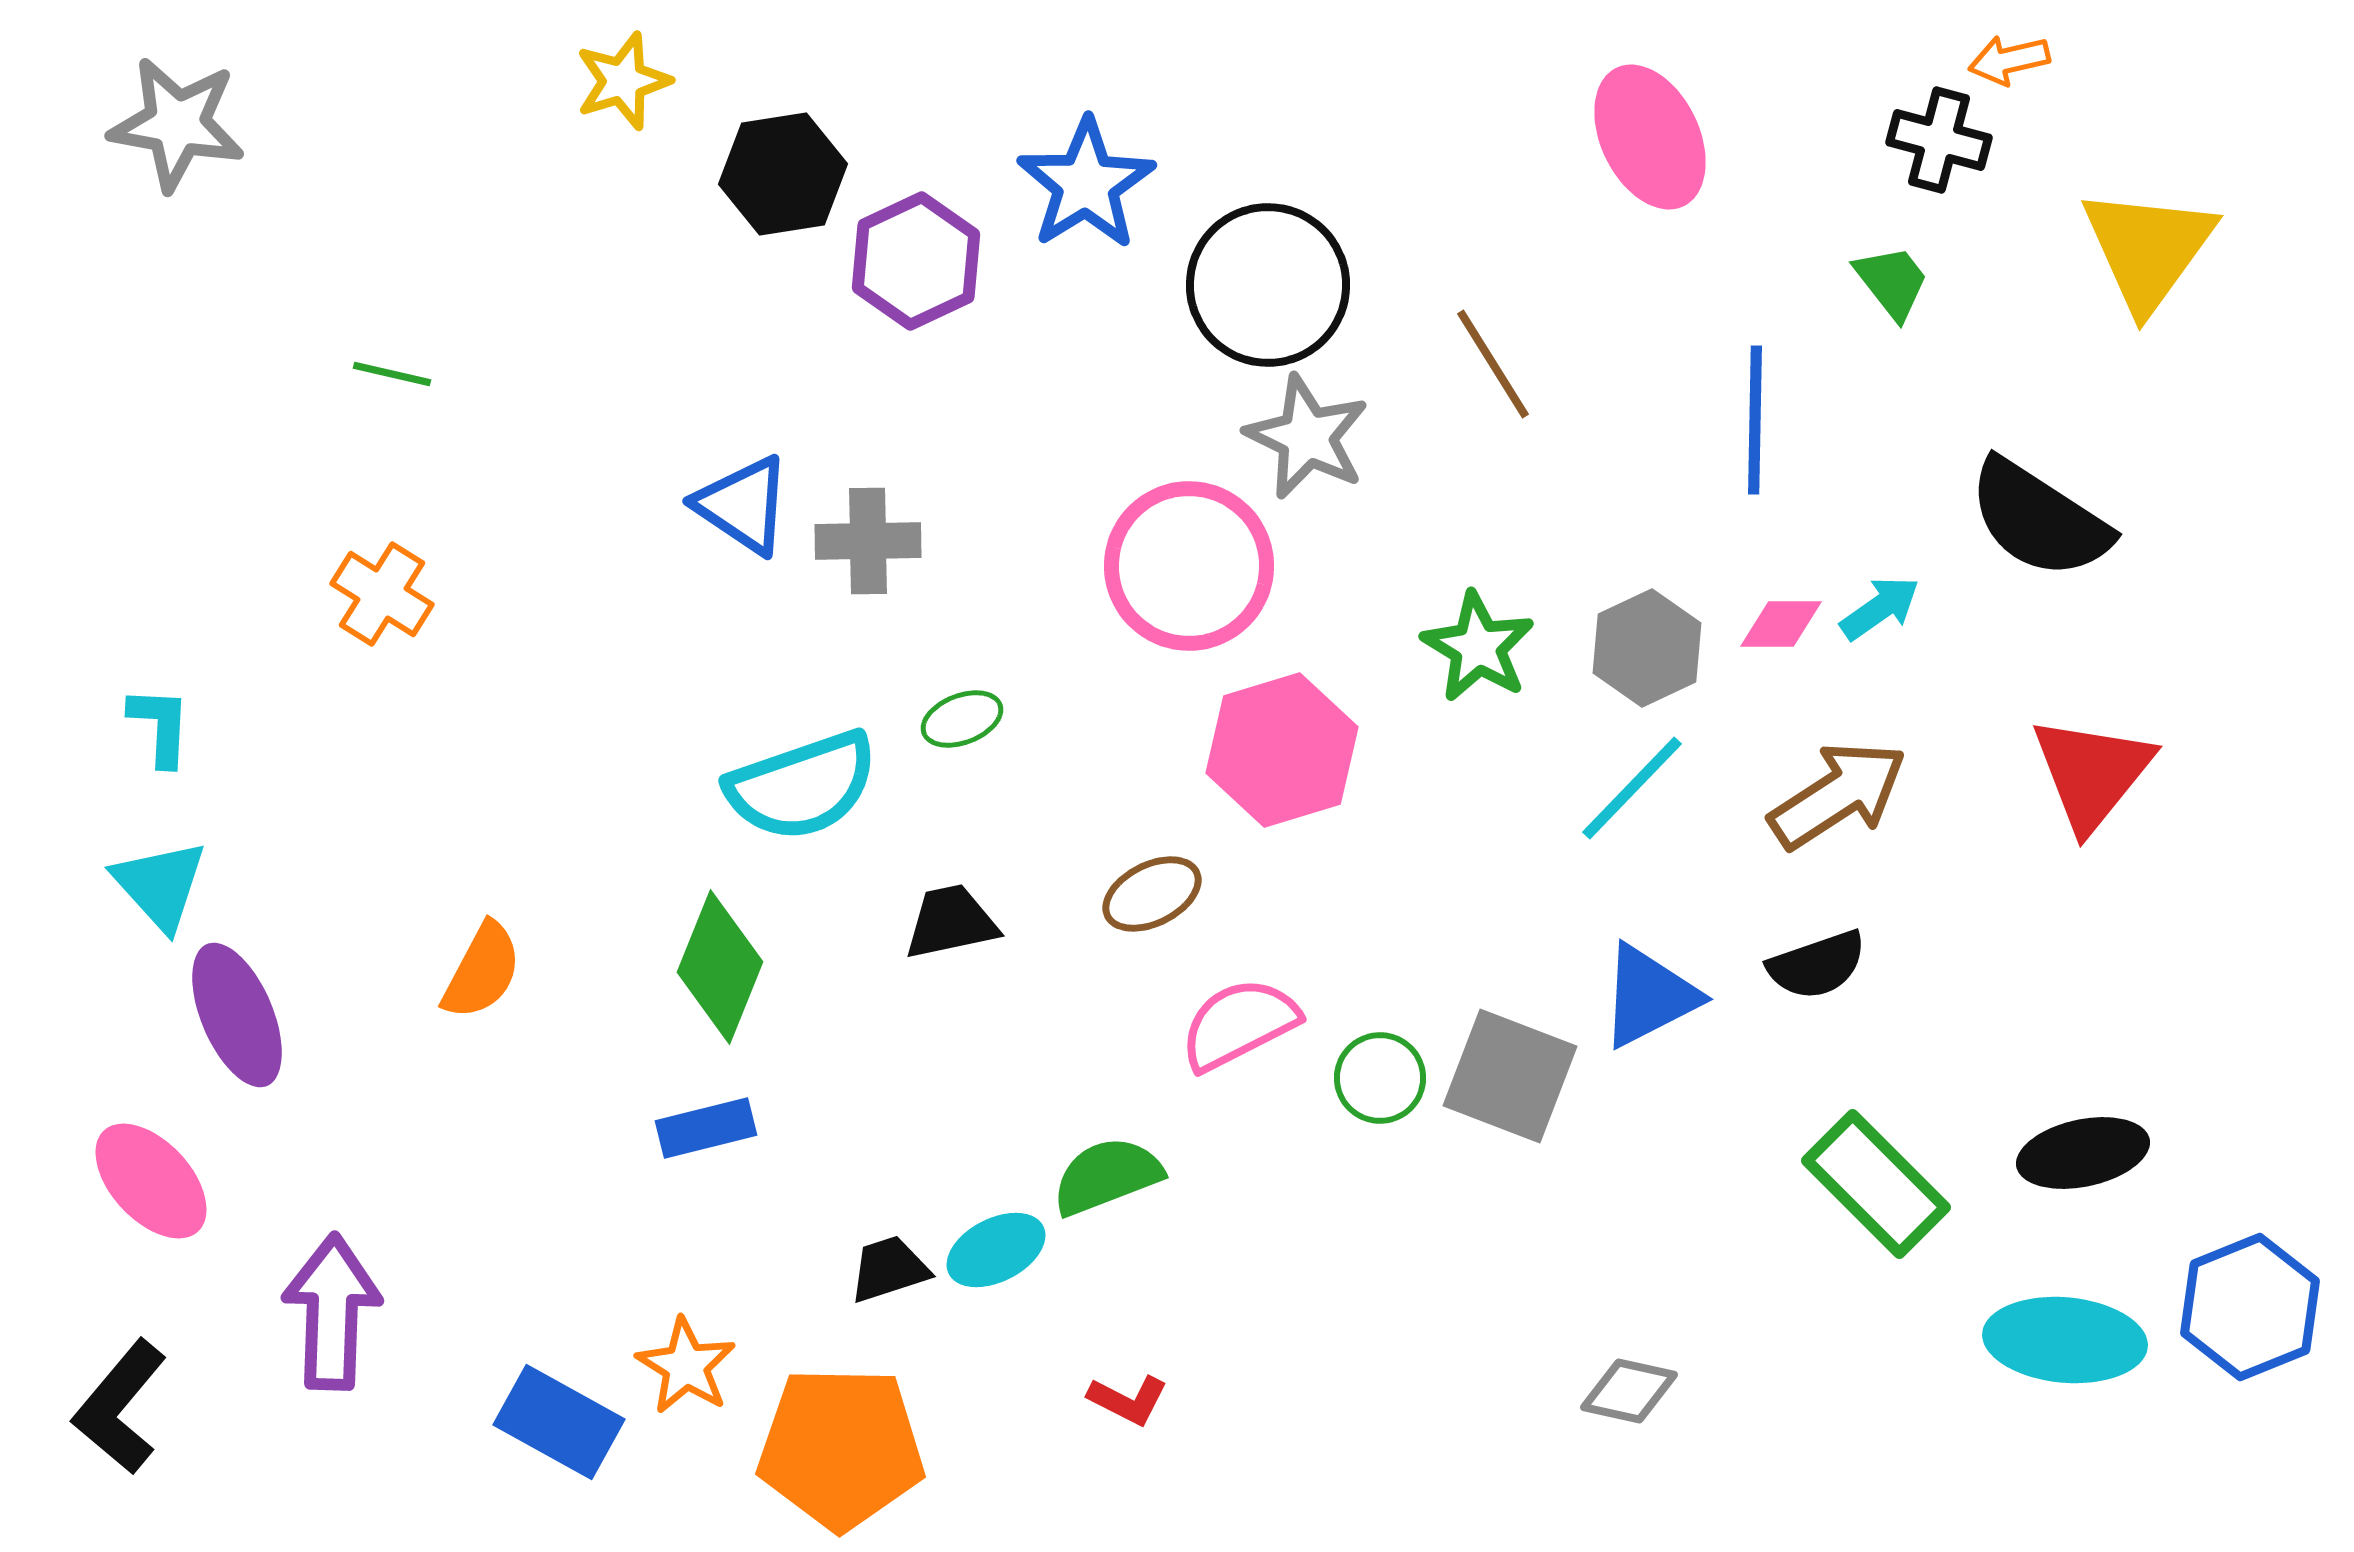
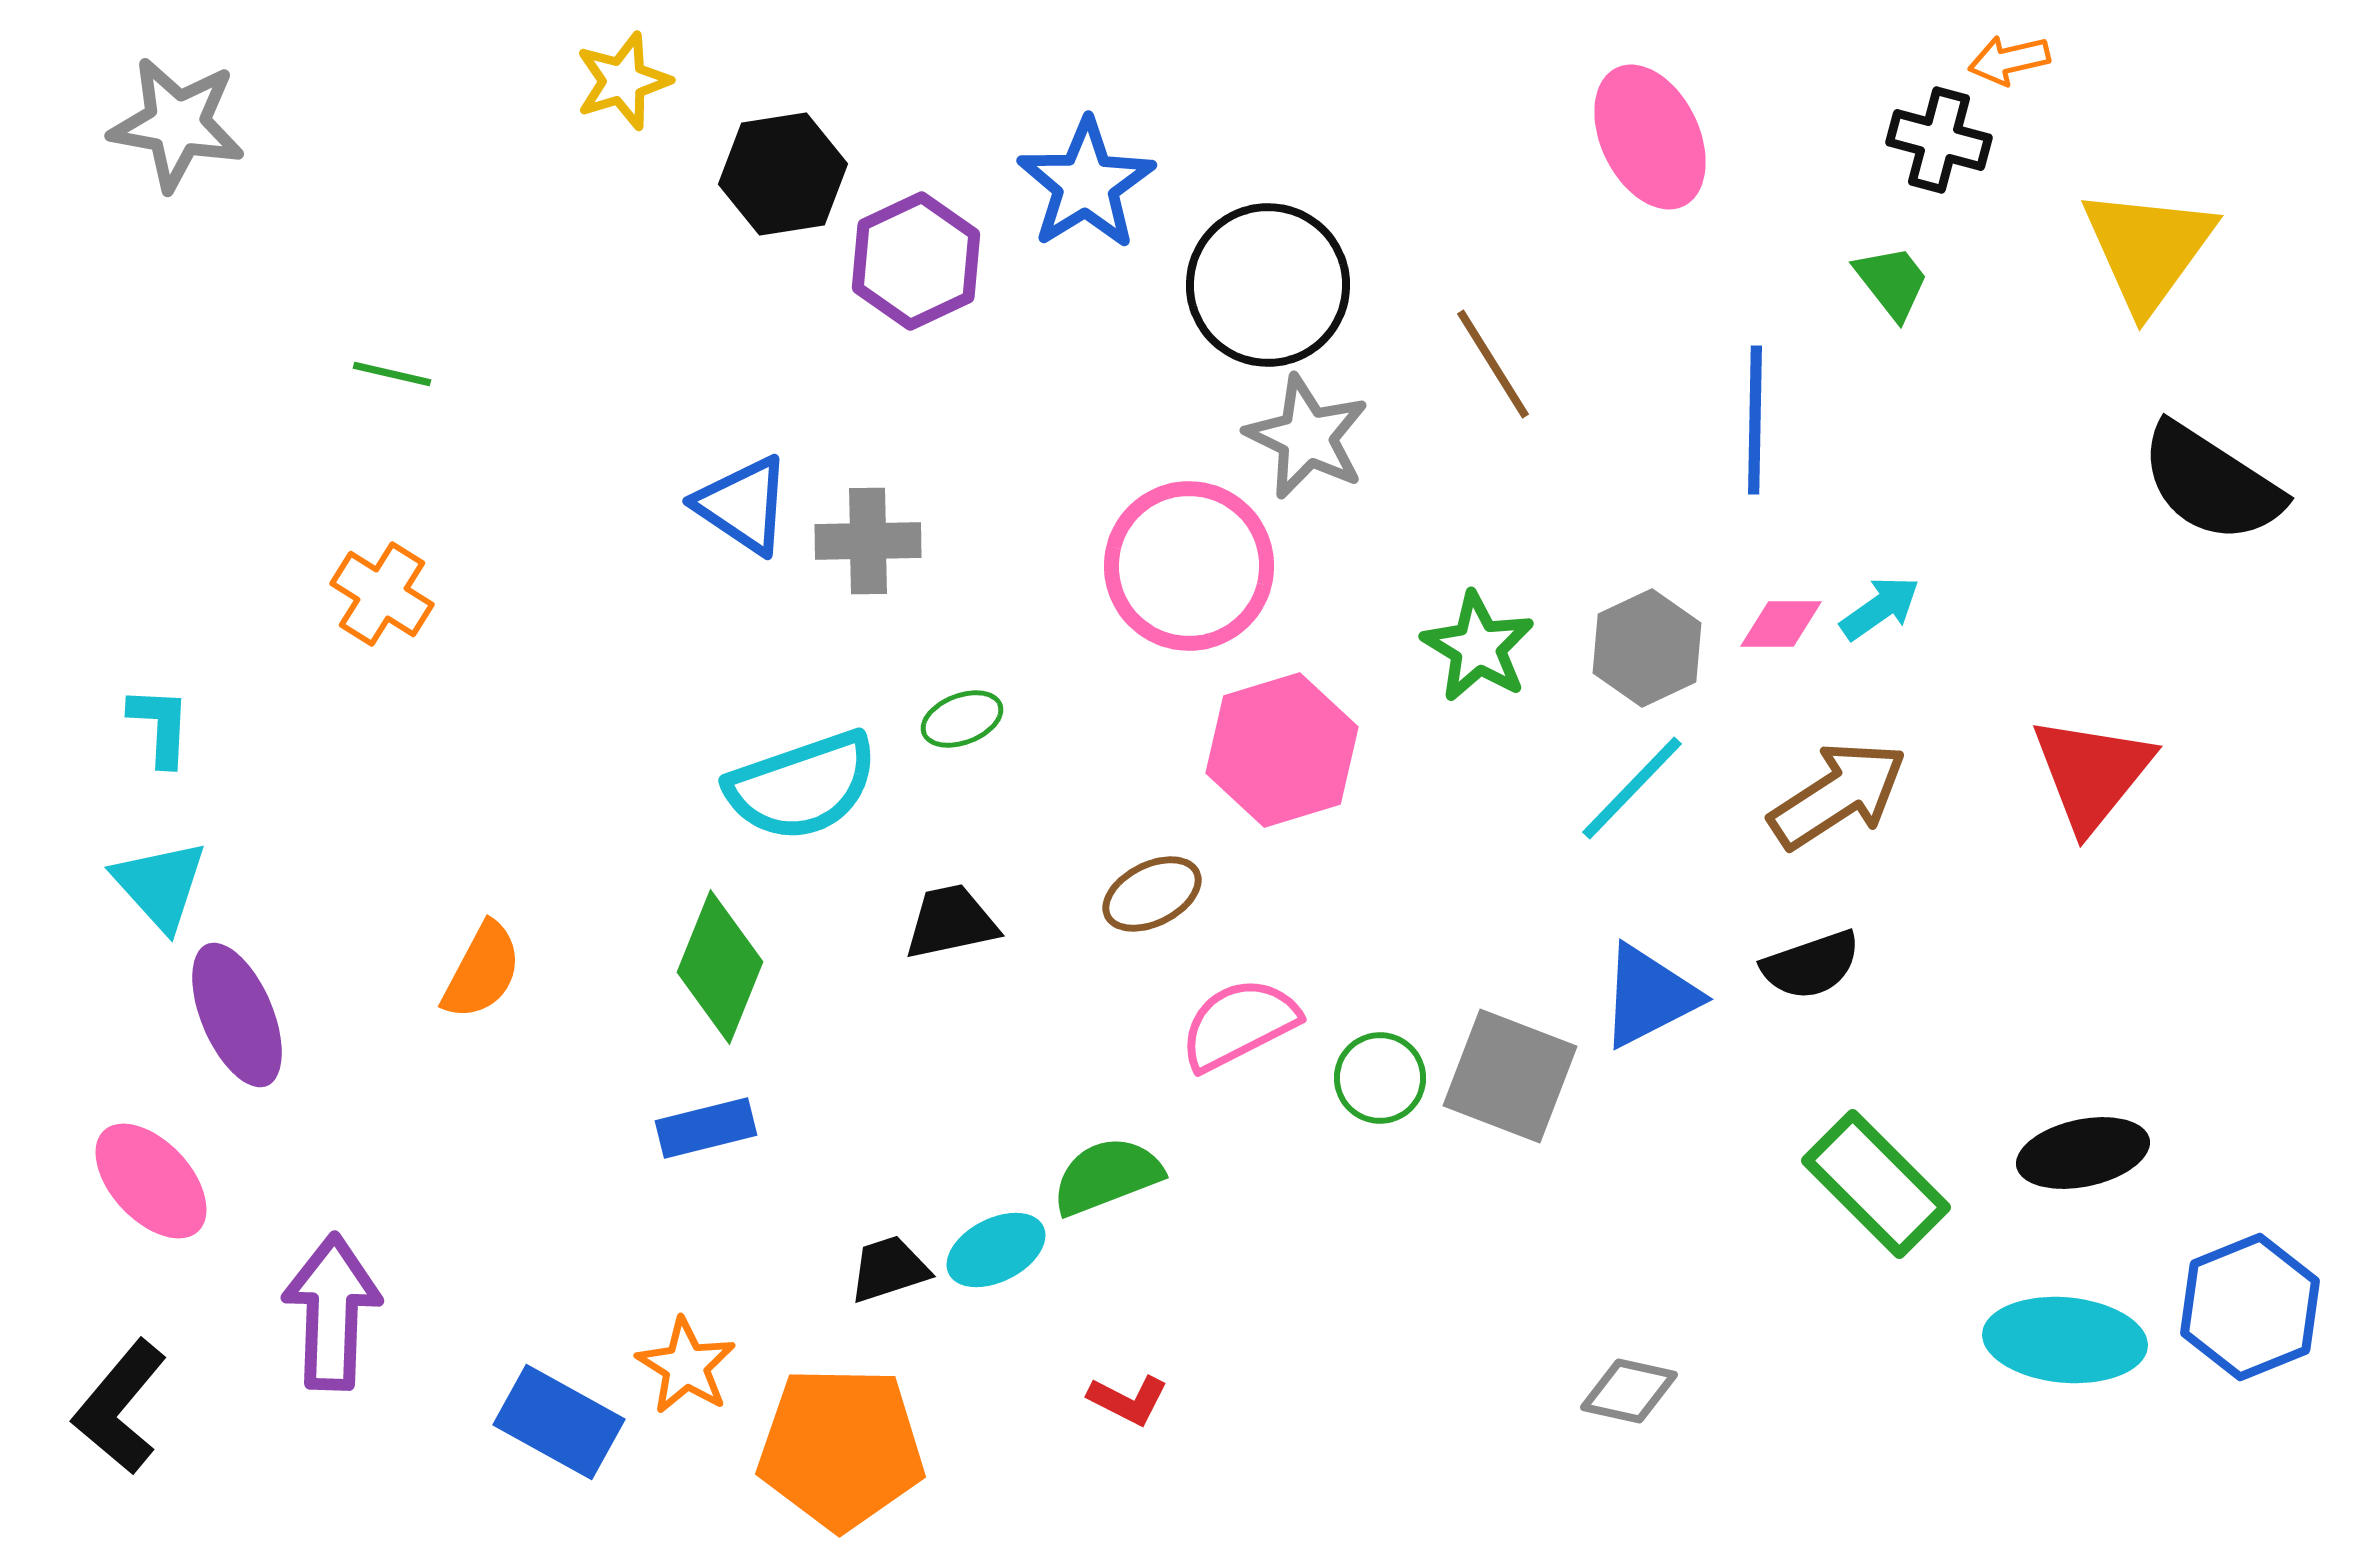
black semicircle at (2039, 519): moved 172 px right, 36 px up
black semicircle at (1817, 965): moved 6 px left
